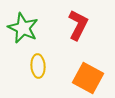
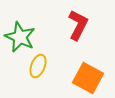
green star: moved 3 px left, 9 px down
yellow ellipse: rotated 25 degrees clockwise
